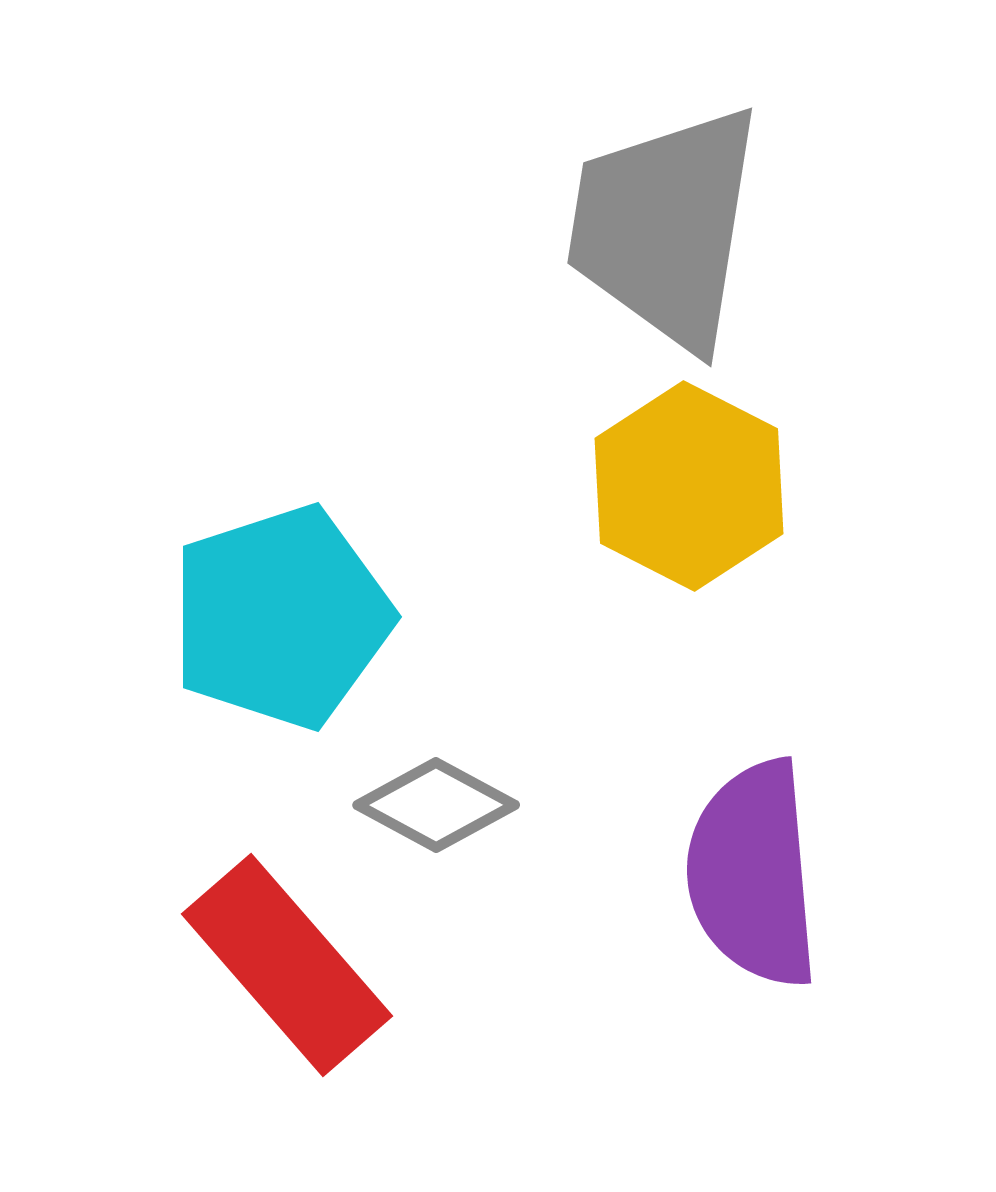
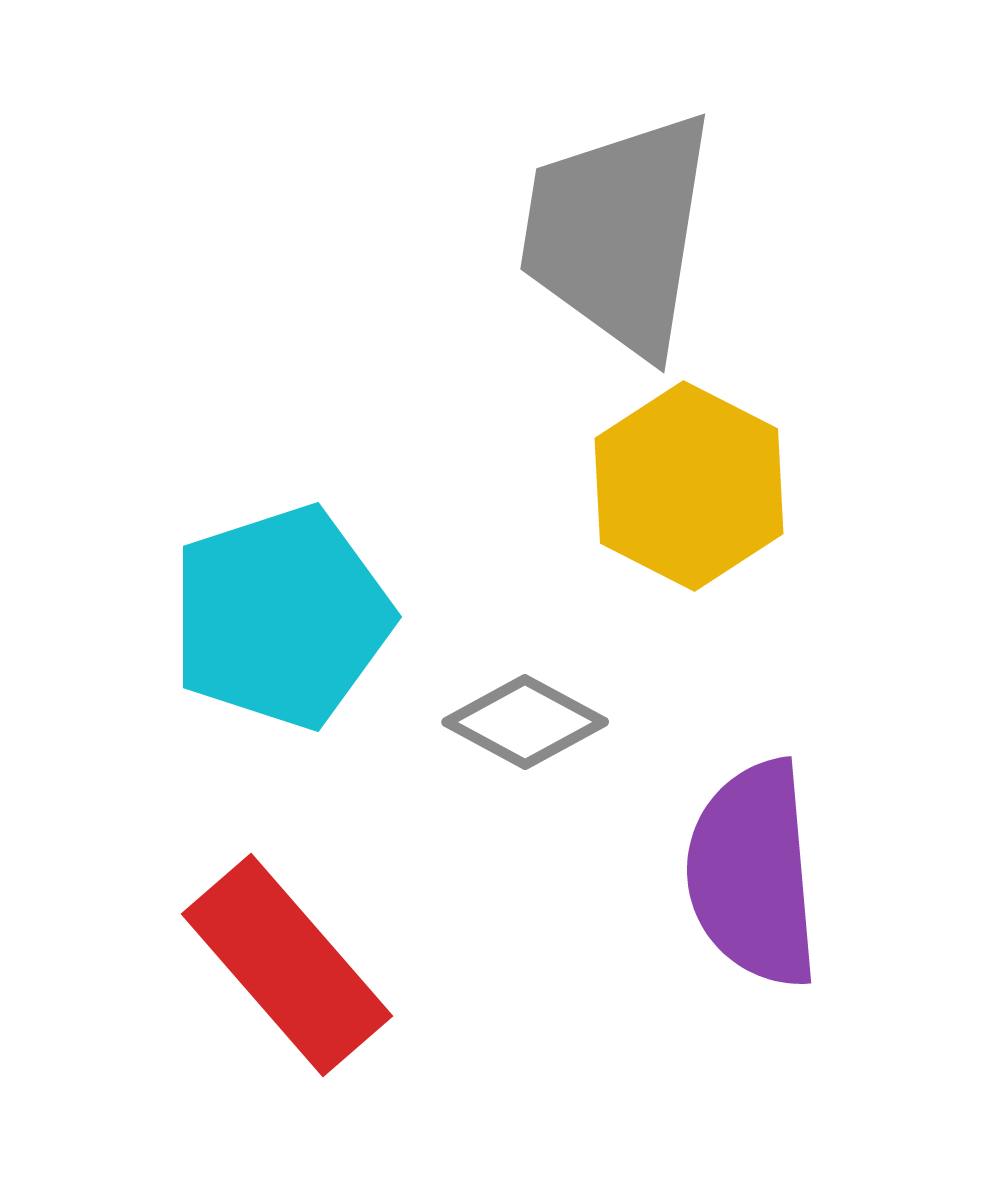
gray trapezoid: moved 47 px left, 6 px down
gray diamond: moved 89 px right, 83 px up
